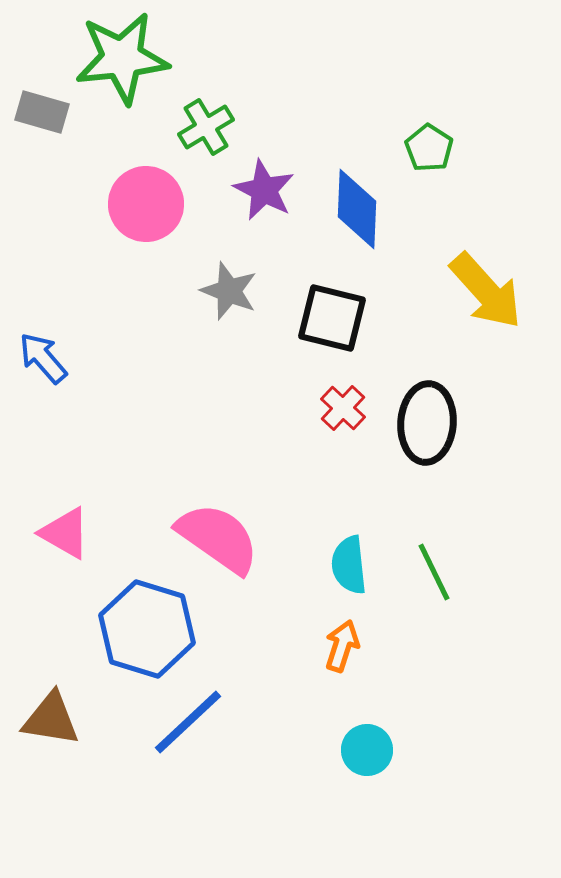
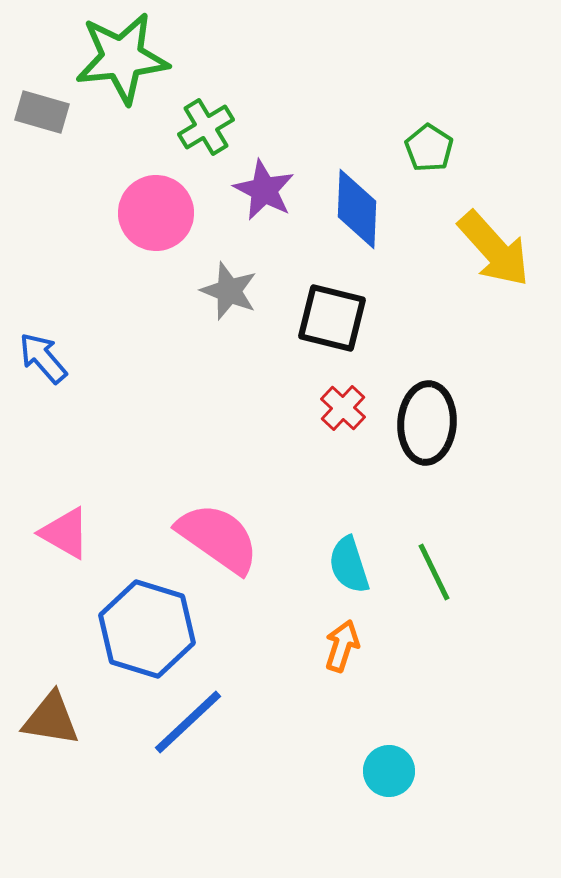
pink circle: moved 10 px right, 9 px down
yellow arrow: moved 8 px right, 42 px up
cyan semicircle: rotated 12 degrees counterclockwise
cyan circle: moved 22 px right, 21 px down
